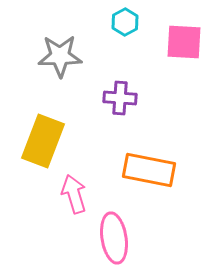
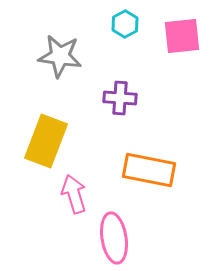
cyan hexagon: moved 2 px down
pink square: moved 2 px left, 6 px up; rotated 9 degrees counterclockwise
gray star: rotated 9 degrees clockwise
yellow rectangle: moved 3 px right
